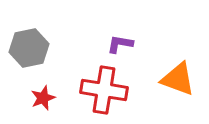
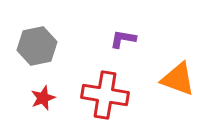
purple L-shape: moved 3 px right, 5 px up
gray hexagon: moved 8 px right, 2 px up
red cross: moved 1 px right, 5 px down
